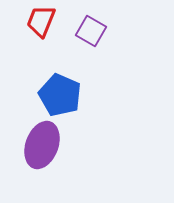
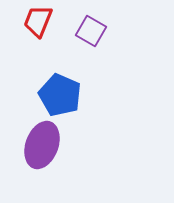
red trapezoid: moved 3 px left
